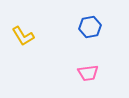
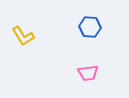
blue hexagon: rotated 15 degrees clockwise
